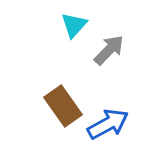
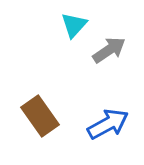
gray arrow: rotated 12 degrees clockwise
brown rectangle: moved 23 px left, 10 px down
